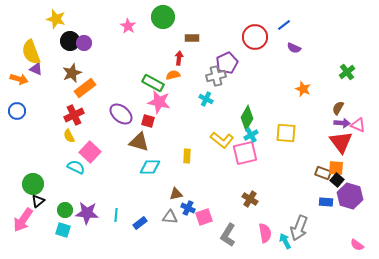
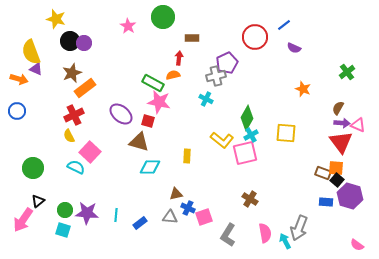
green circle at (33, 184): moved 16 px up
